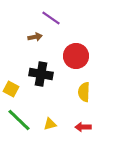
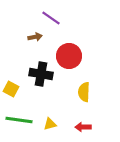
red circle: moved 7 px left
green line: rotated 36 degrees counterclockwise
